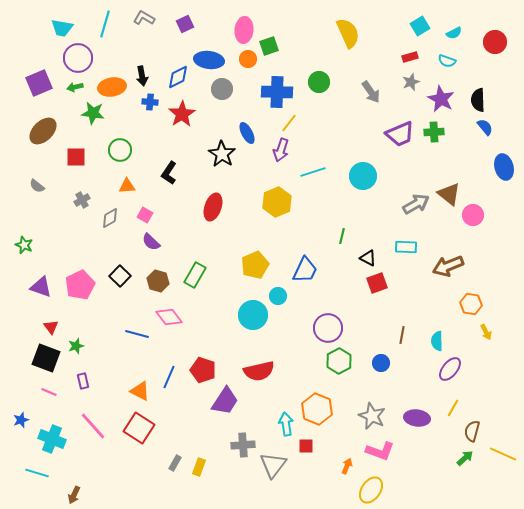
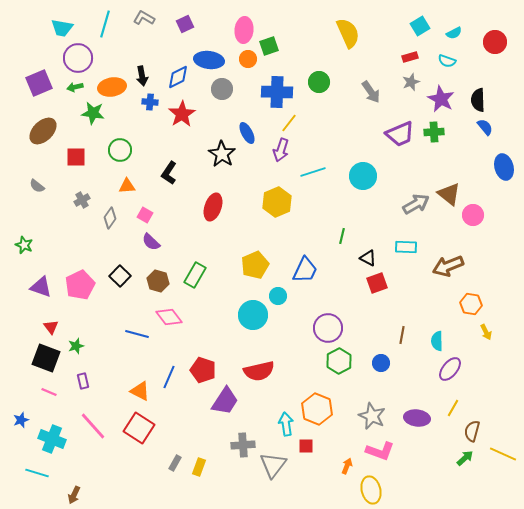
gray diamond at (110, 218): rotated 25 degrees counterclockwise
yellow ellipse at (371, 490): rotated 48 degrees counterclockwise
